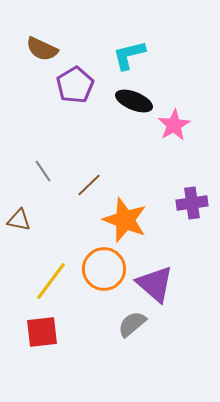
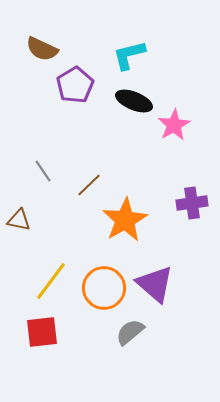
orange star: rotated 21 degrees clockwise
orange circle: moved 19 px down
gray semicircle: moved 2 px left, 8 px down
